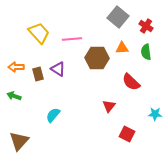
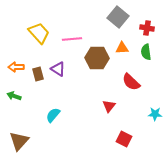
red cross: moved 1 px right, 2 px down; rotated 24 degrees counterclockwise
red square: moved 3 px left, 5 px down
